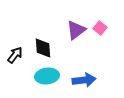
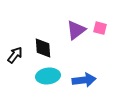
pink square: rotated 24 degrees counterclockwise
cyan ellipse: moved 1 px right
